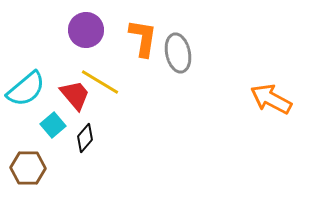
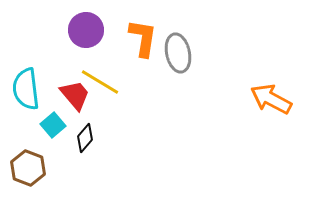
cyan semicircle: rotated 123 degrees clockwise
brown hexagon: rotated 20 degrees clockwise
